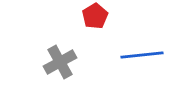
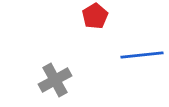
gray cross: moved 5 px left, 18 px down
